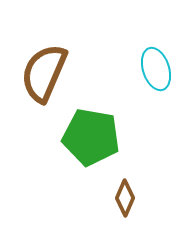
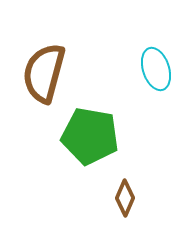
brown semicircle: rotated 8 degrees counterclockwise
green pentagon: moved 1 px left, 1 px up
